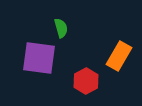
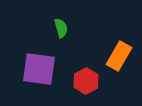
purple square: moved 11 px down
